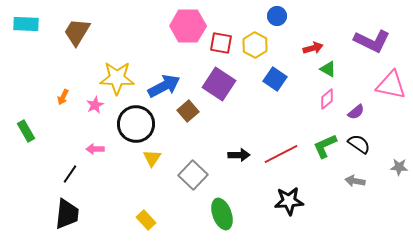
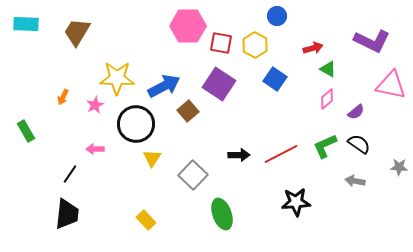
black star: moved 7 px right, 1 px down
